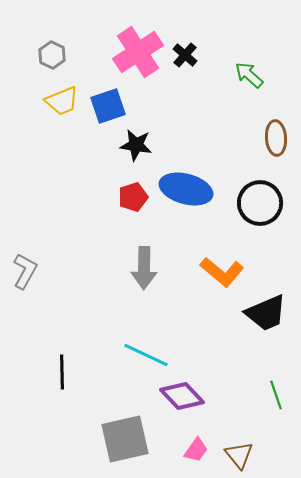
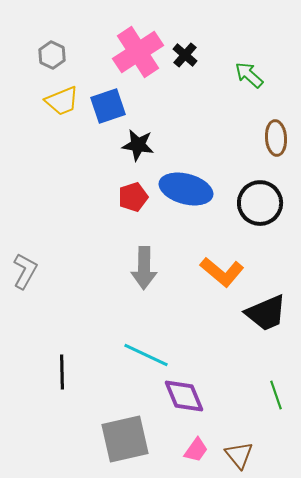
black star: moved 2 px right
purple diamond: moved 2 px right; rotated 21 degrees clockwise
